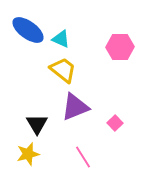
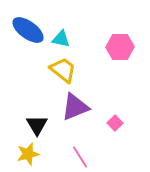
cyan triangle: rotated 12 degrees counterclockwise
black triangle: moved 1 px down
pink line: moved 3 px left
